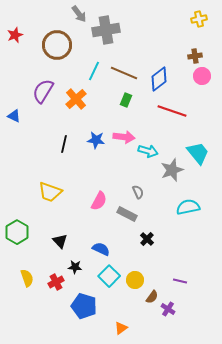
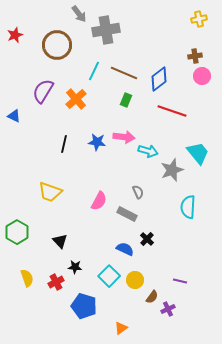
blue star: moved 1 px right, 2 px down
cyan semicircle: rotated 75 degrees counterclockwise
blue semicircle: moved 24 px right
purple cross: rotated 32 degrees clockwise
